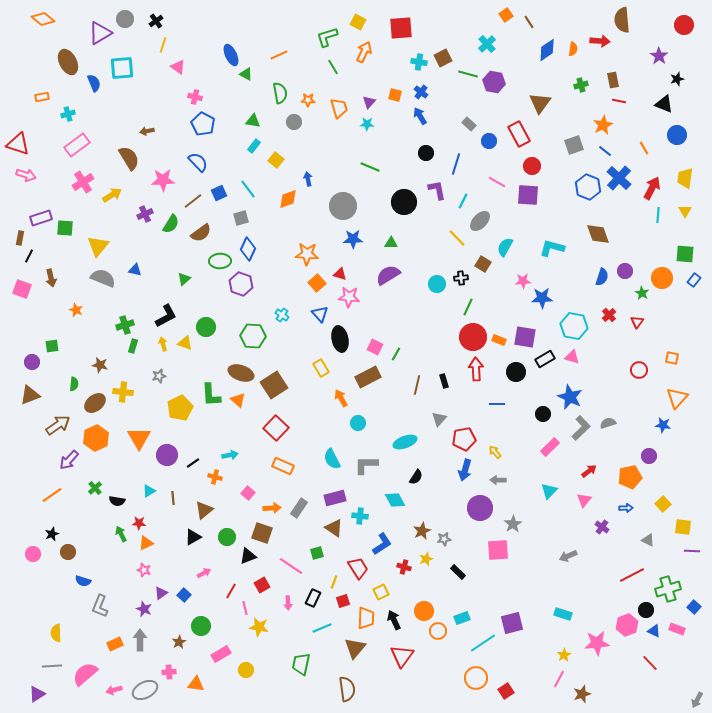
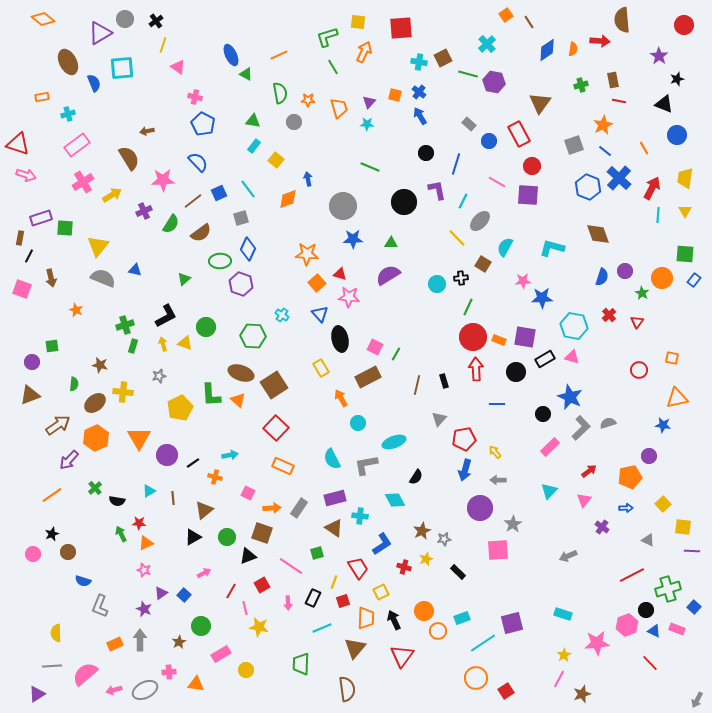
yellow square at (358, 22): rotated 21 degrees counterclockwise
blue cross at (421, 92): moved 2 px left
purple cross at (145, 214): moved 1 px left, 3 px up
orange triangle at (677, 398): rotated 35 degrees clockwise
cyan ellipse at (405, 442): moved 11 px left
gray L-shape at (366, 465): rotated 10 degrees counterclockwise
pink square at (248, 493): rotated 16 degrees counterclockwise
green trapezoid at (301, 664): rotated 10 degrees counterclockwise
